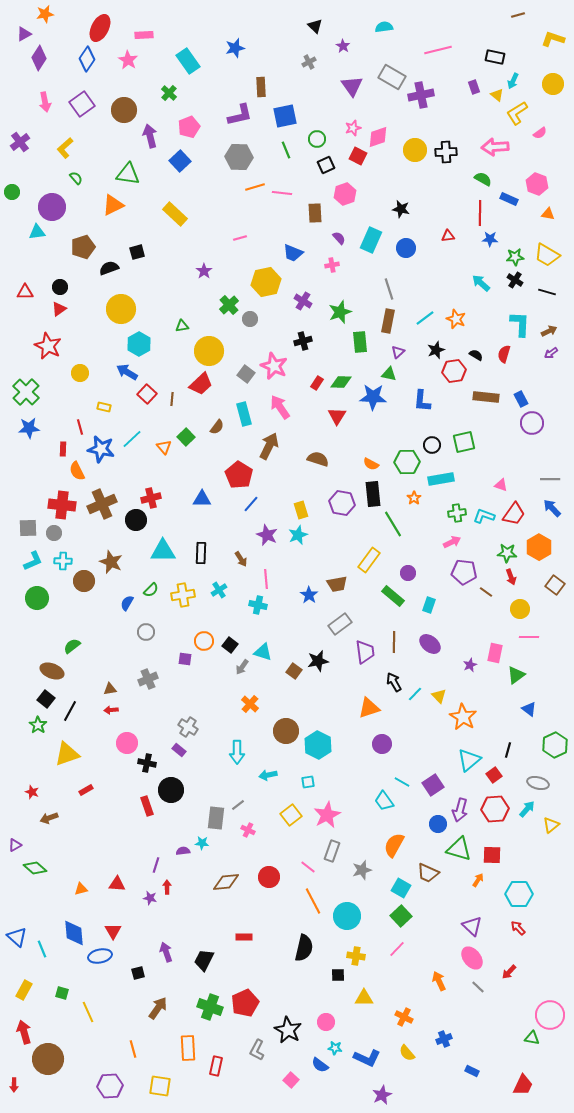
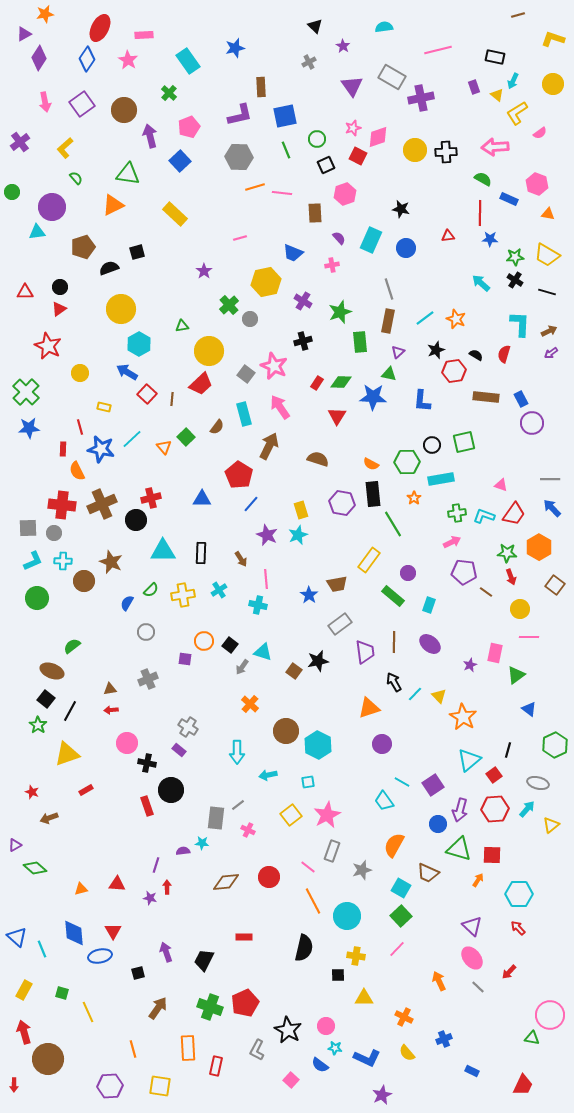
purple cross at (421, 95): moved 3 px down
pink circle at (326, 1022): moved 4 px down
